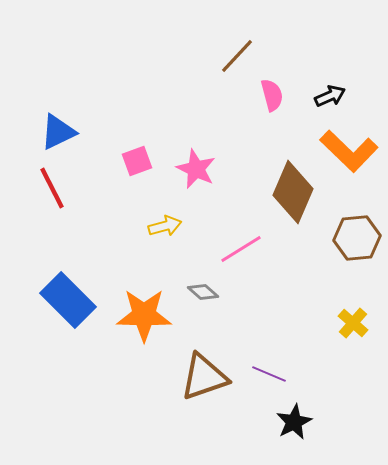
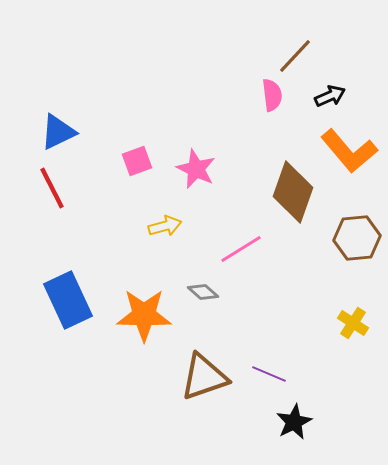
brown line: moved 58 px right
pink semicircle: rotated 8 degrees clockwise
orange L-shape: rotated 6 degrees clockwise
brown diamond: rotated 4 degrees counterclockwise
blue rectangle: rotated 20 degrees clockwise
yellow cross: rotated 8 degrees counterclockwise
